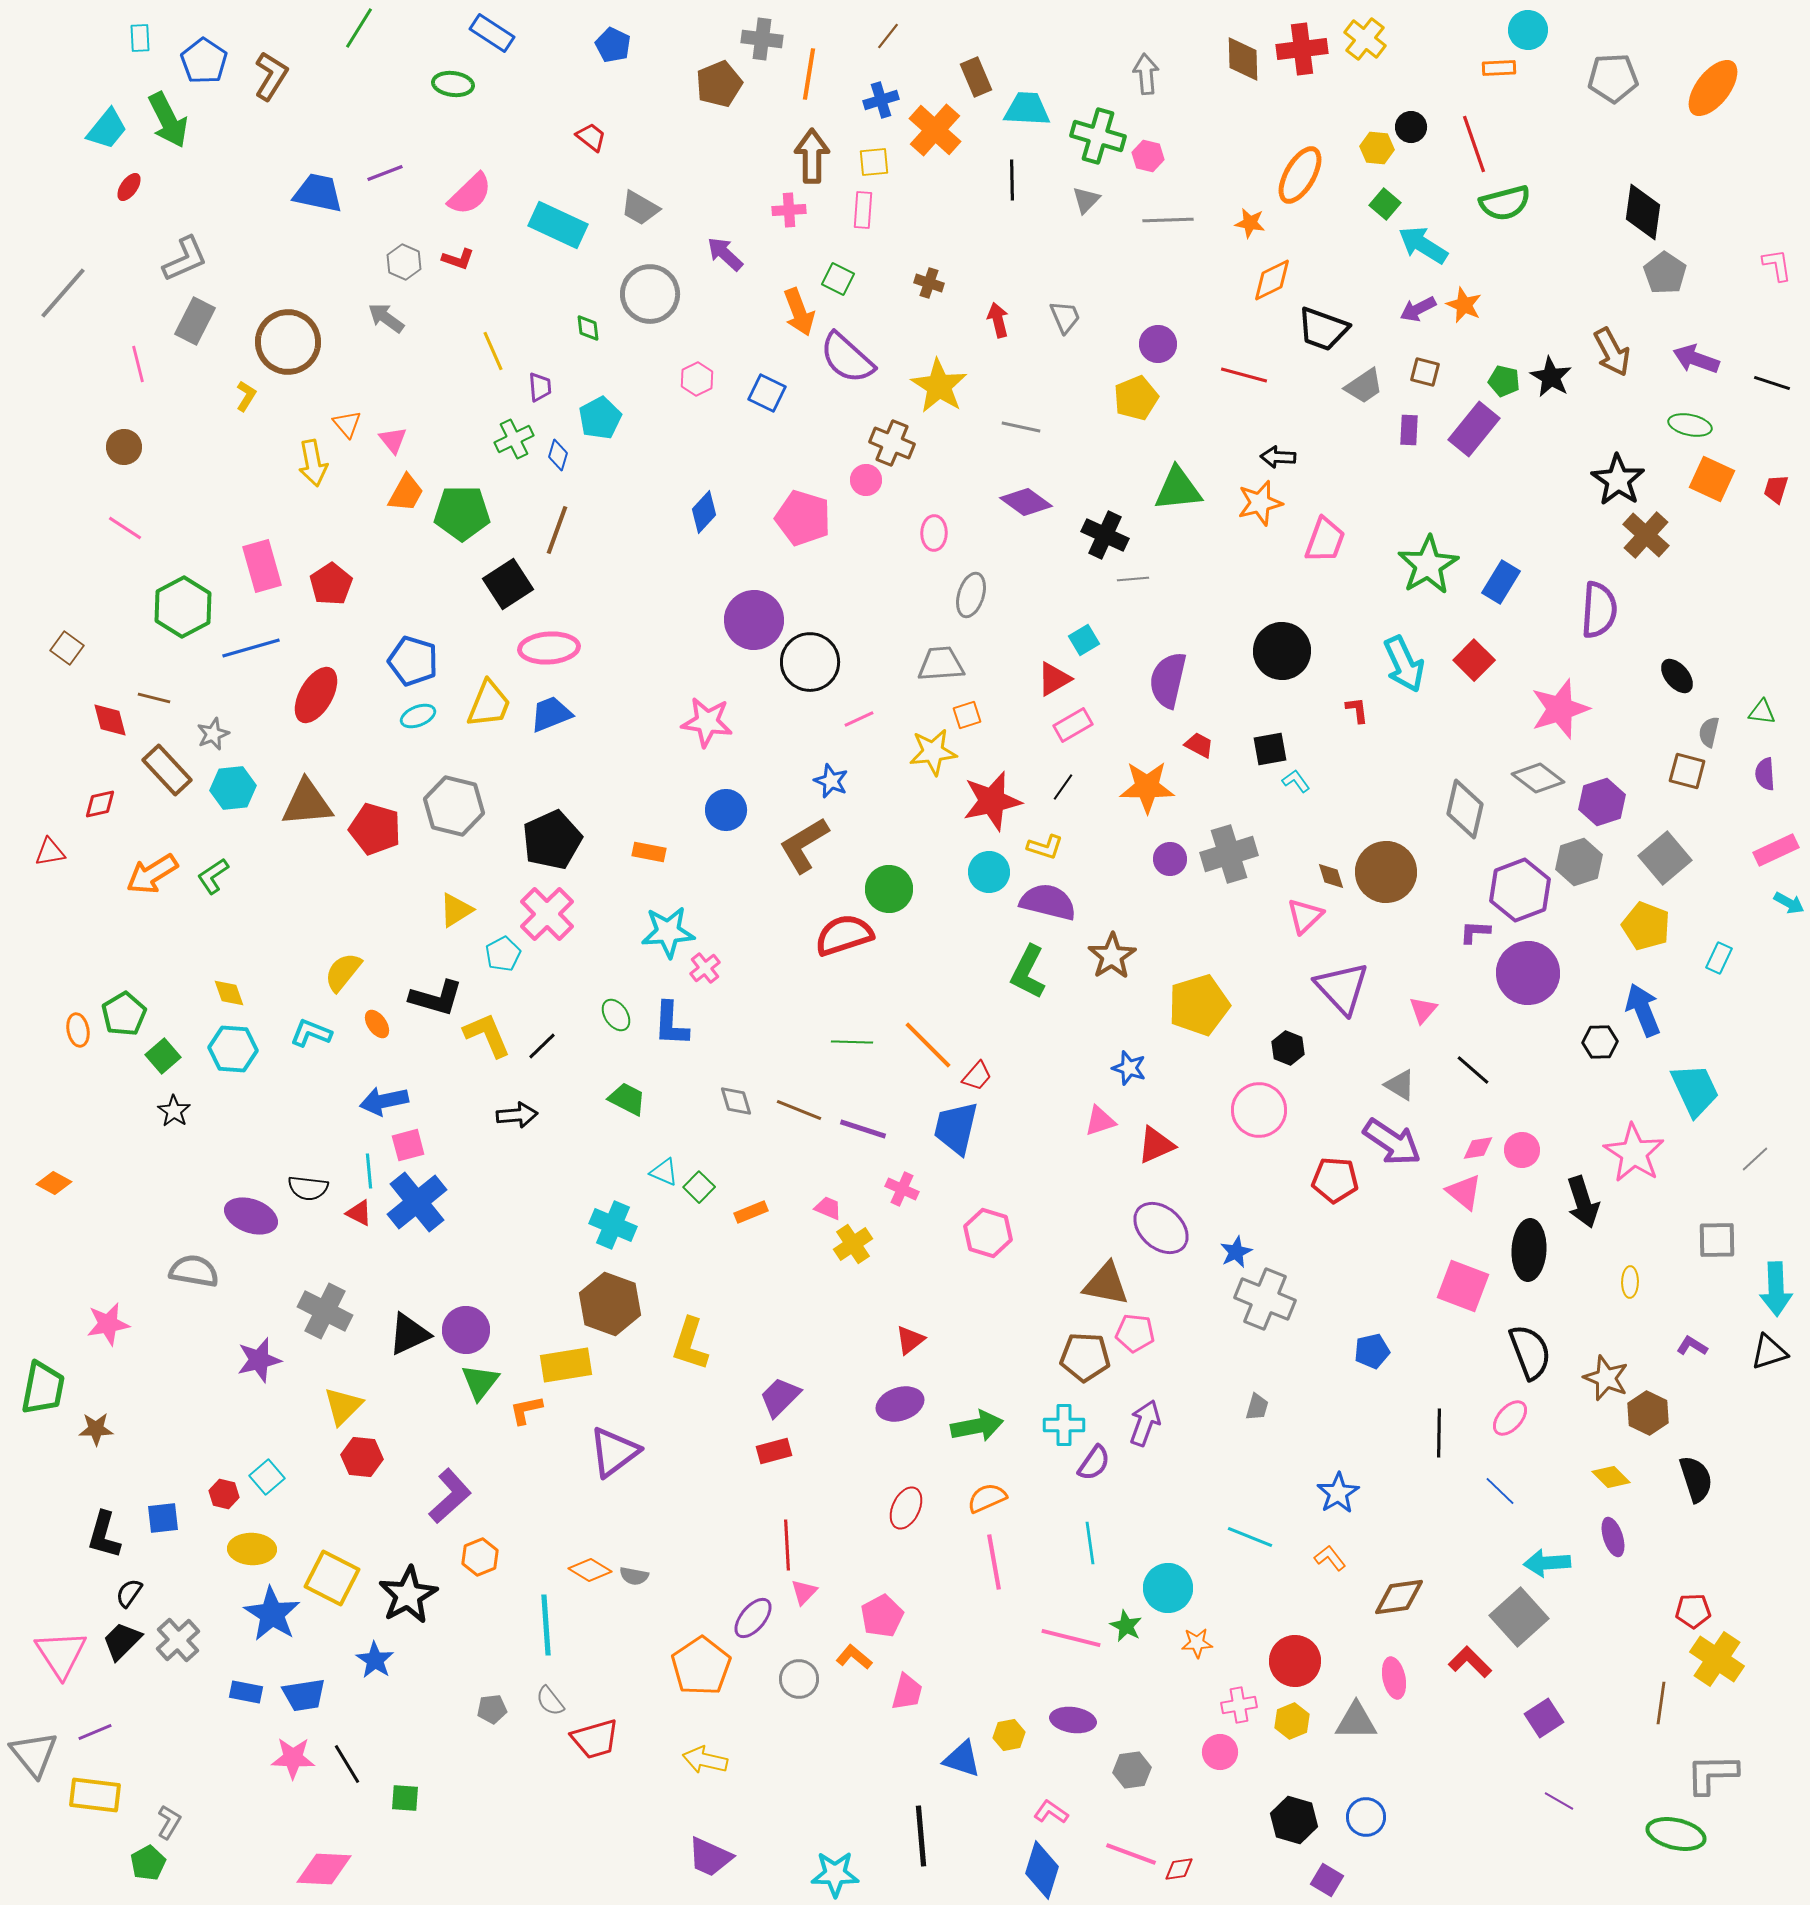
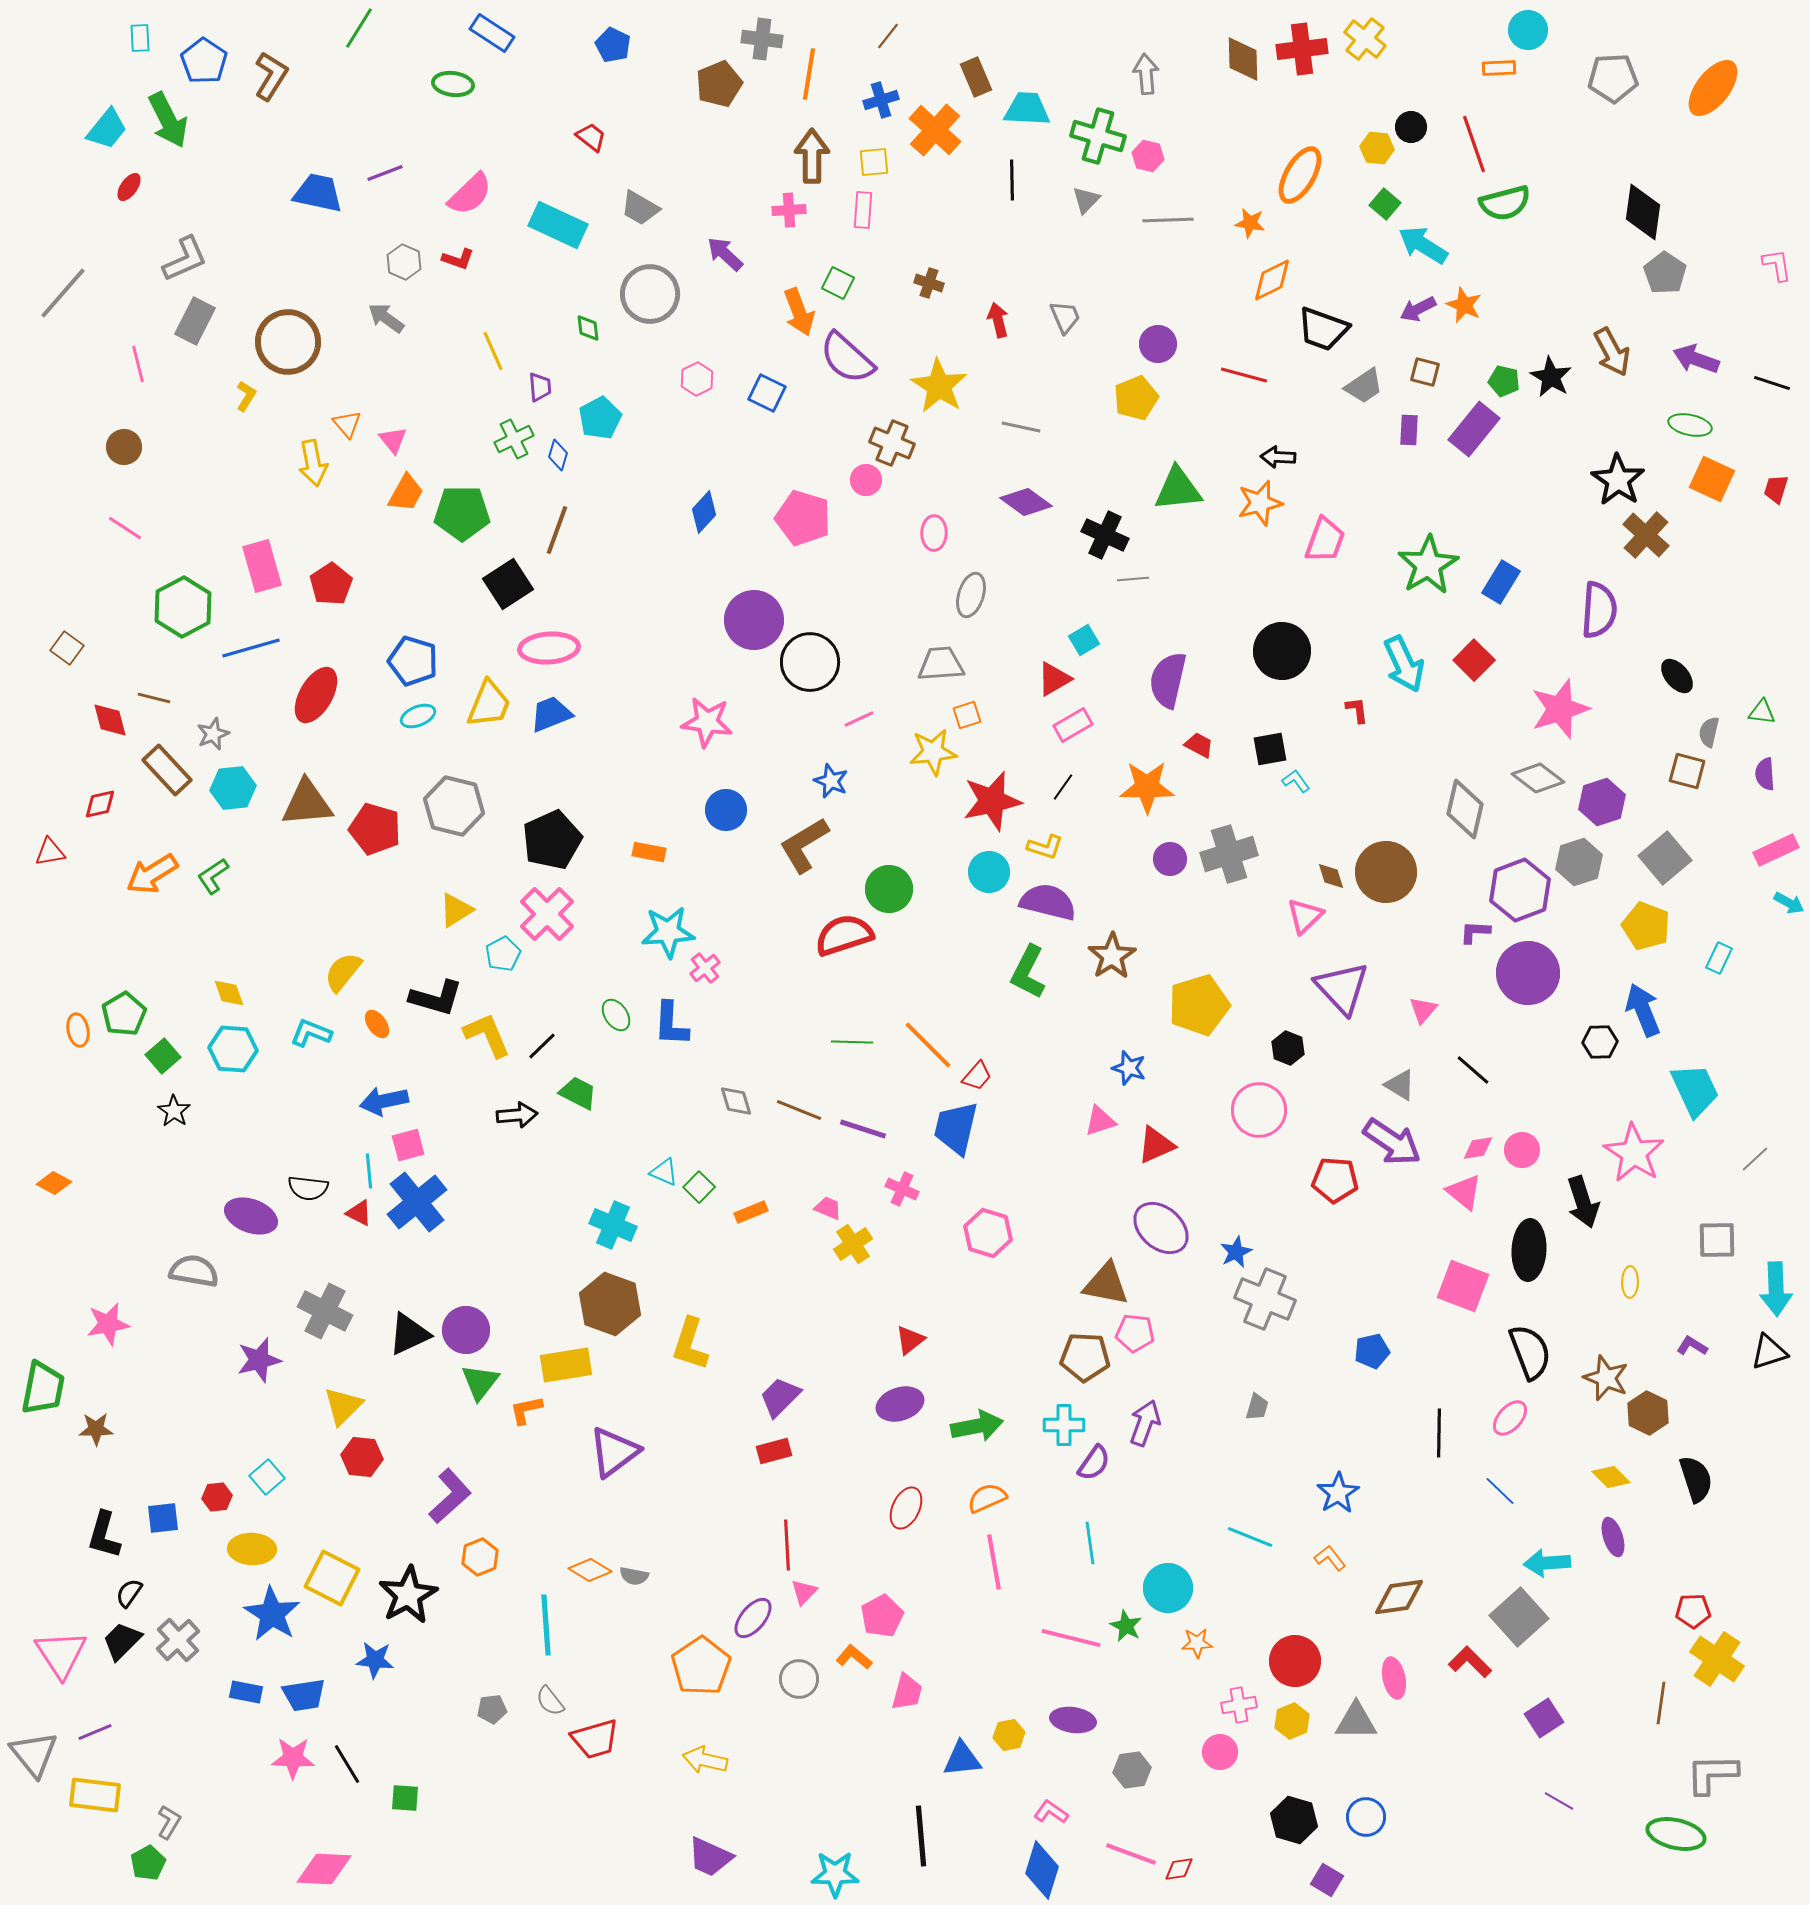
green square at (838, 279): moved 4 px down
green trapezoid at (627, 1099): moved 49 px left, 6 px up
red hexagon at (224, 1494): moved 7 px left, 3 px down; rotated 20 degrees counterclockwise
blue star at (375, 1660): rotated 27 degrees counterclockwise
blue triangle at (962, 1759): rotated 24 degrees counterclockwise
